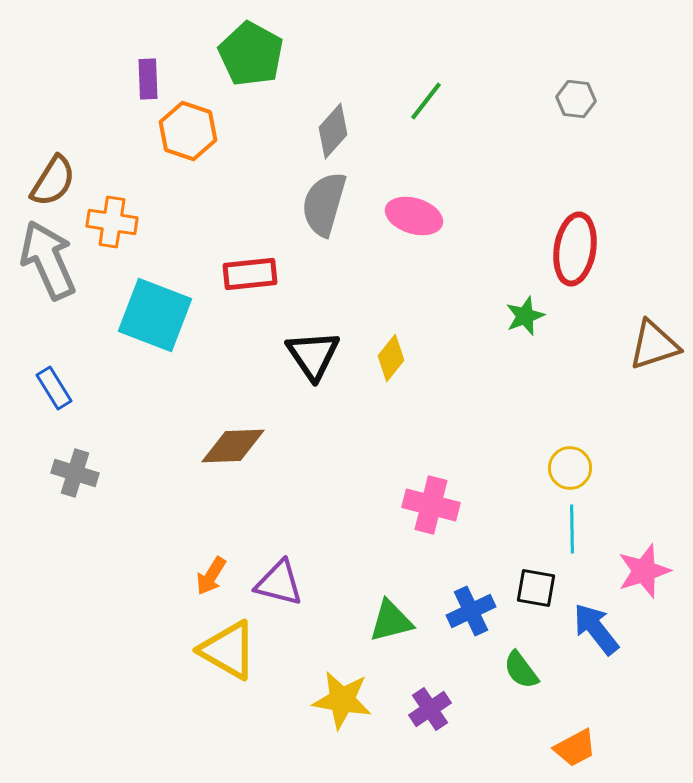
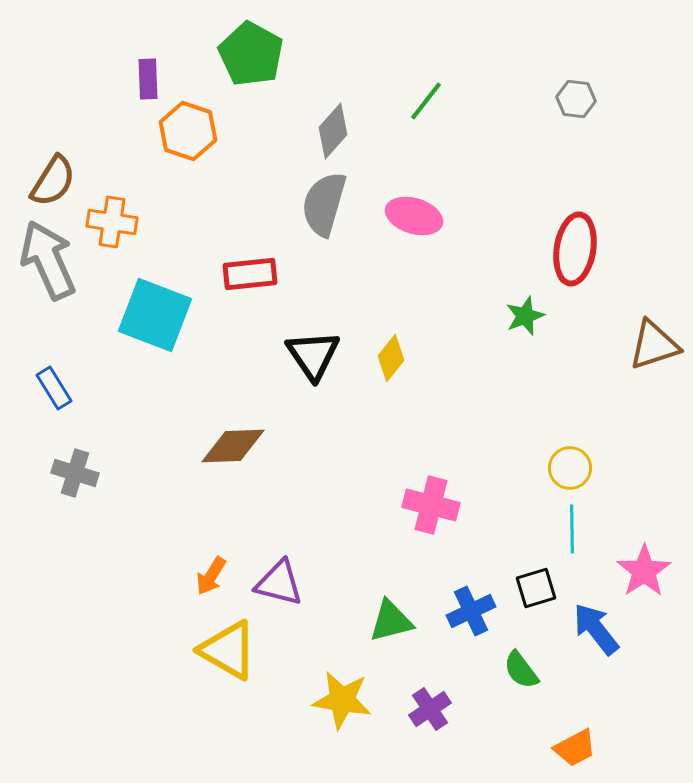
pink star: rotated 16 degrees counterclockwise
black square: rotated 27 degrees counterclockwise
